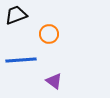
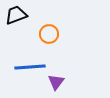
blue line: moved 9 px right, 7 px down
purple triangle: moved 2 px right, 1 px down; rotated 30 degrees clockwise
